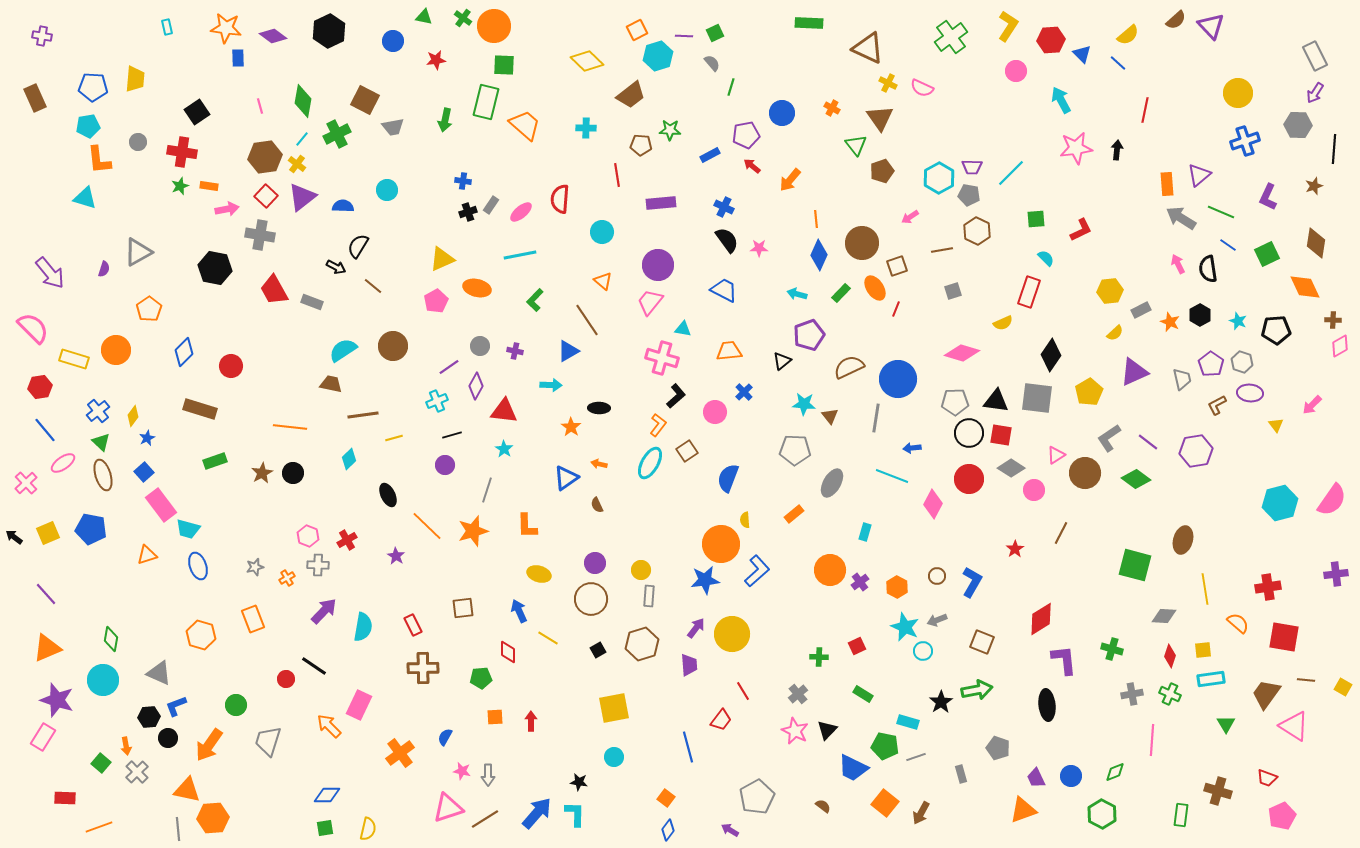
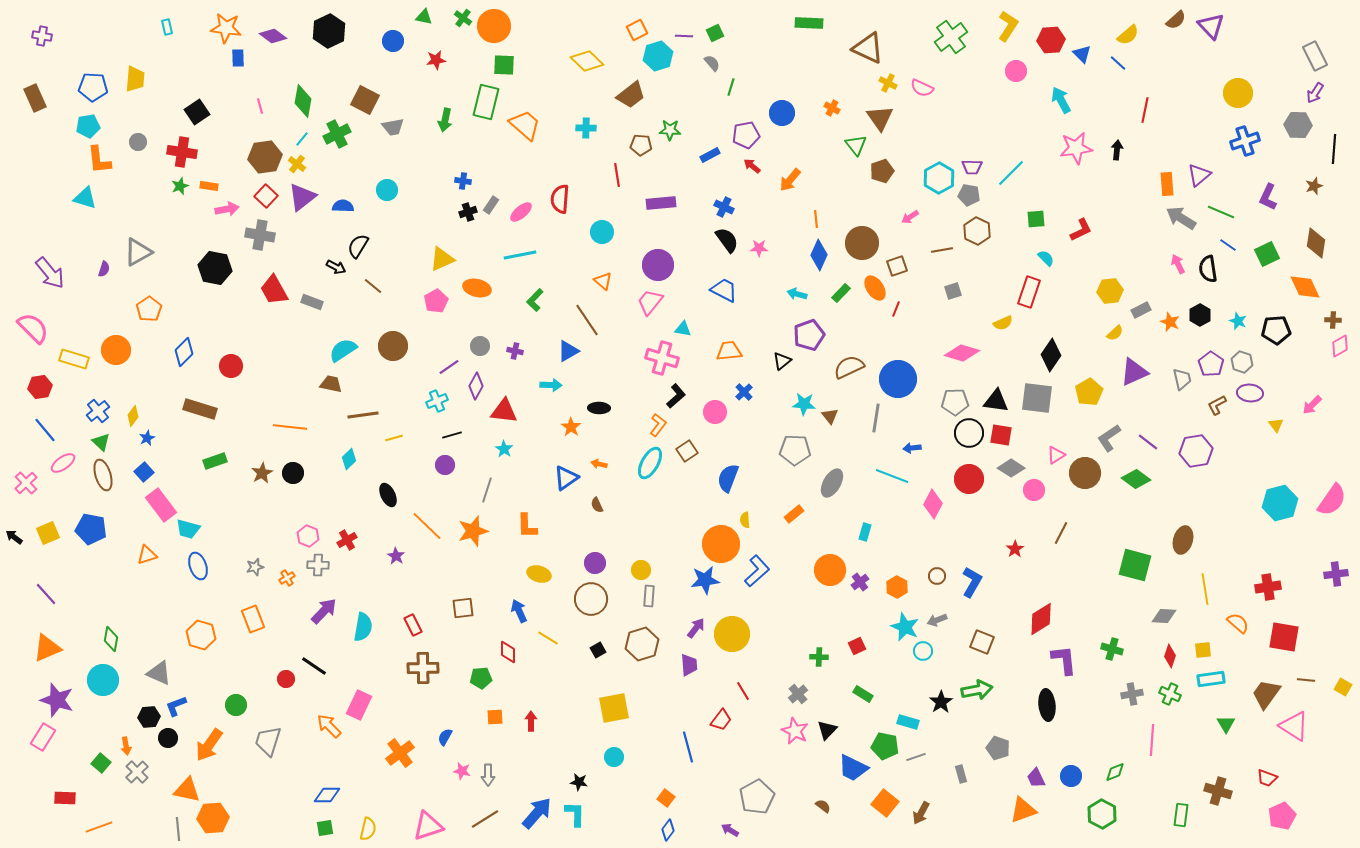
pink triangle at (448, 808): moved 20 px left, 18 px down
